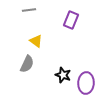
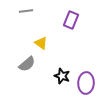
gray line: moved 3 px left, 1 px down
yellow triangle: moved 5 px right, 2 px down
gray semicircle: rotated 24 degrees clockwise
black star: moved 1 px left, 1 px down
